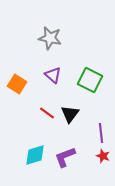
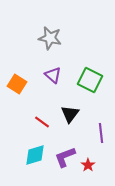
red line: moved 5 px left, 9 px down
red star: moved 15 px left, 9 px down; rotated 16 degrees clockwise
